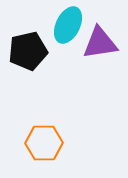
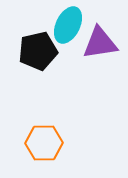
black pentagon: moved 10 px right
